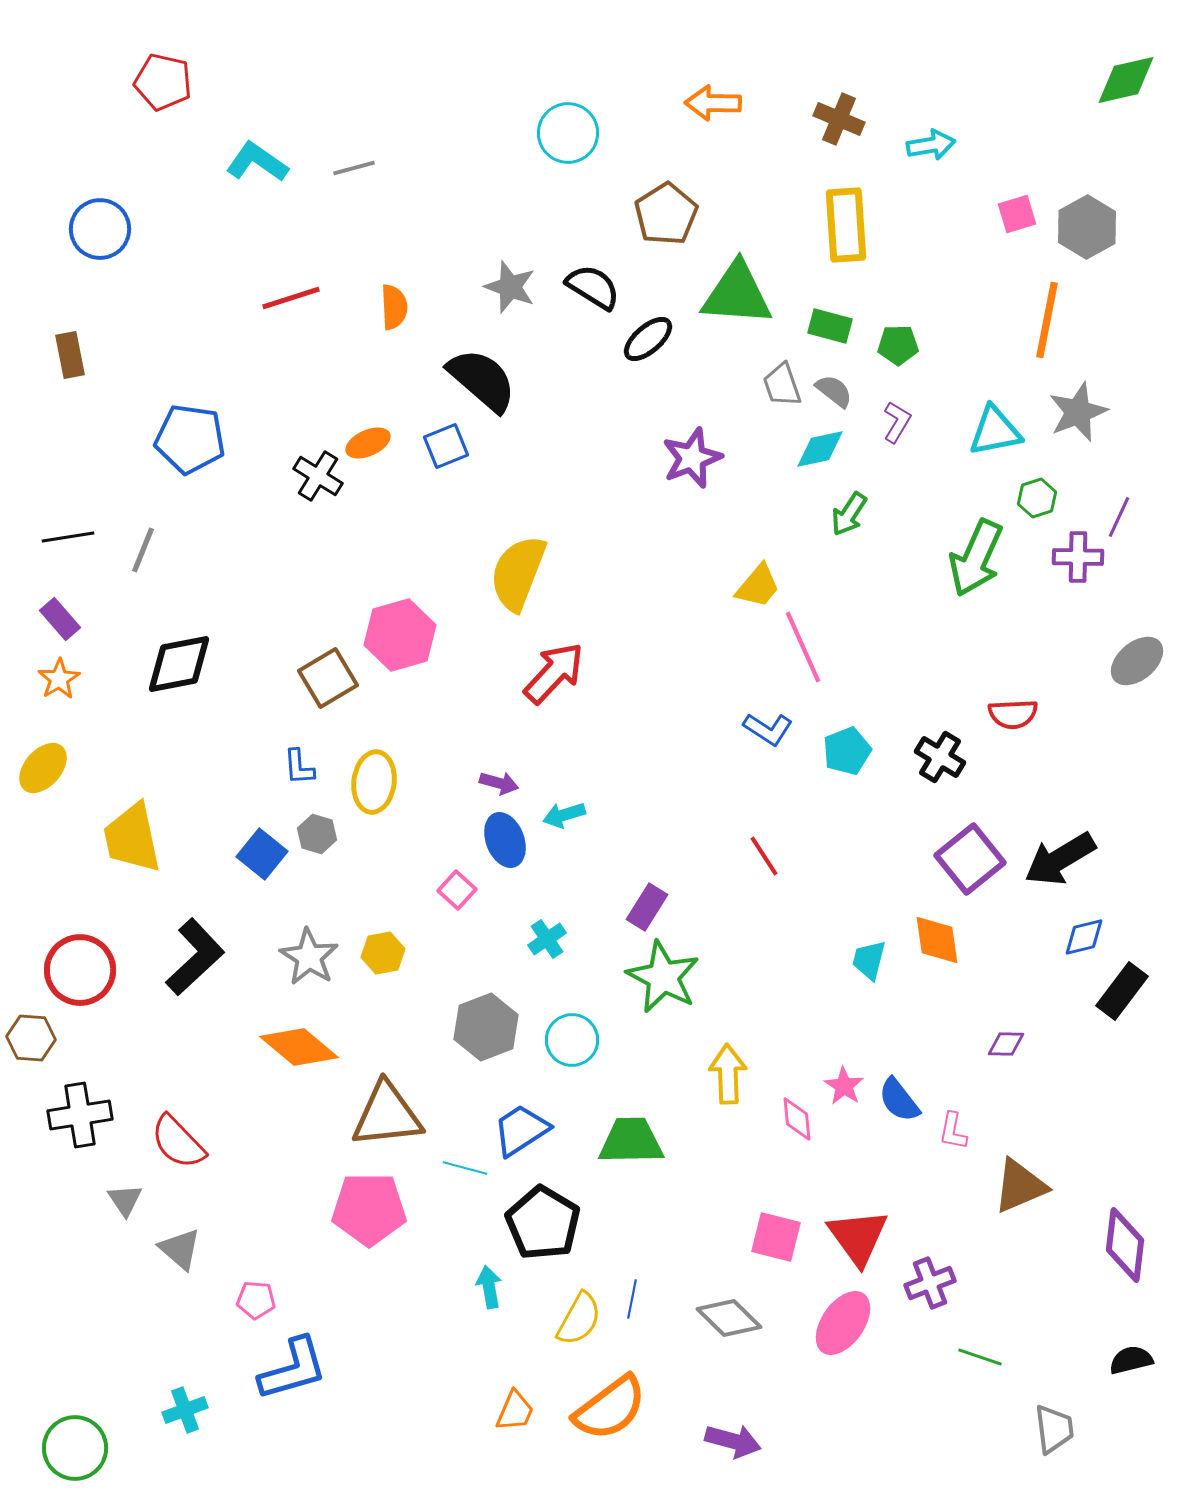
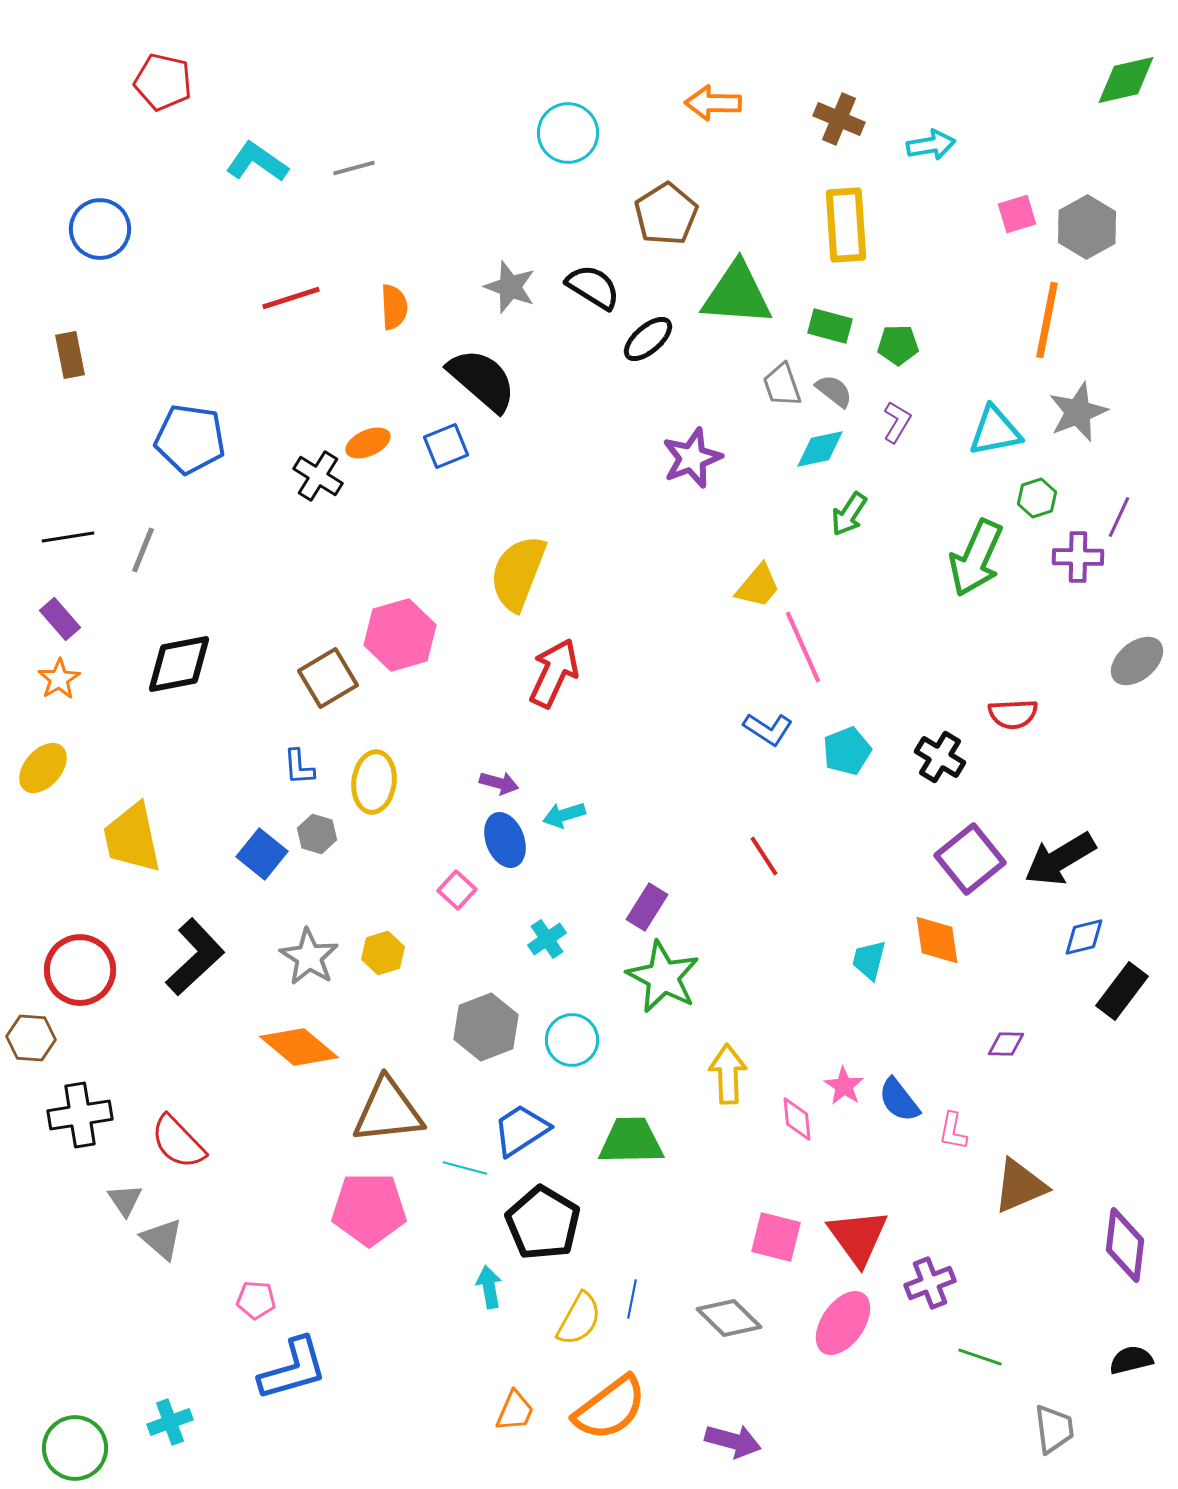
red arrow at (554, 673): rotated 18 degrees counterclockwise
yellow hexagon at (383, 953): rotated 6 degrees counterclockwise
brown triangle at (387, 1115): moved 1 px right, 4 px up
gray triangle at (180, 1249): moved 18 px left, 10 px up
cyan cross at (185, 1410): moved 15 px left, 12 px down
